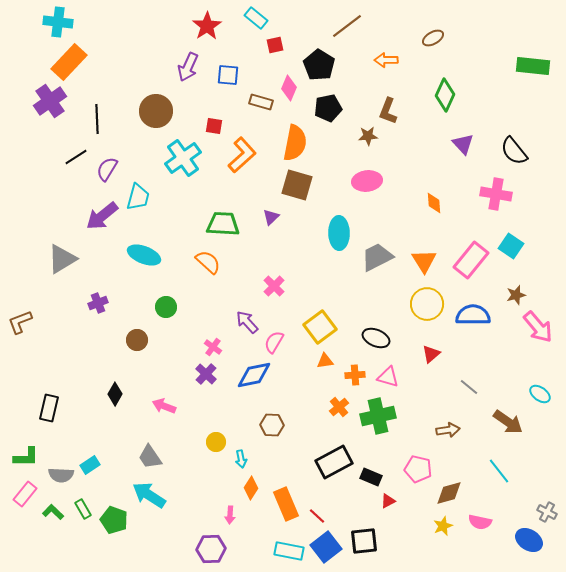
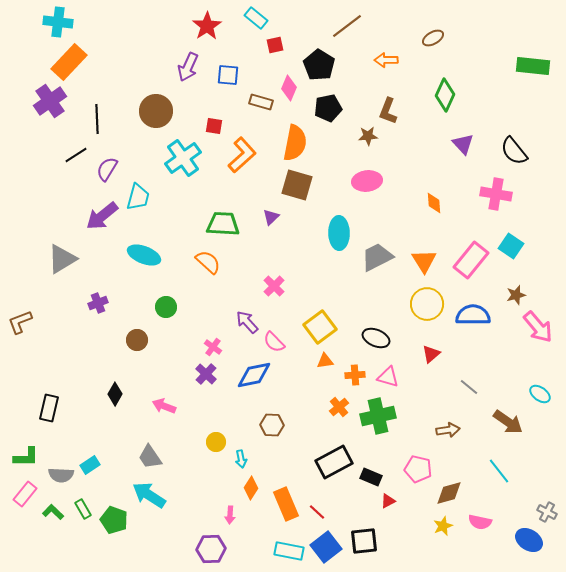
black line at (76, 157): moved 2 px up
pink semicircle at (274, 342): rotated 75 degrees counterclockwise
red line at (317, 516): moved 4 px up
